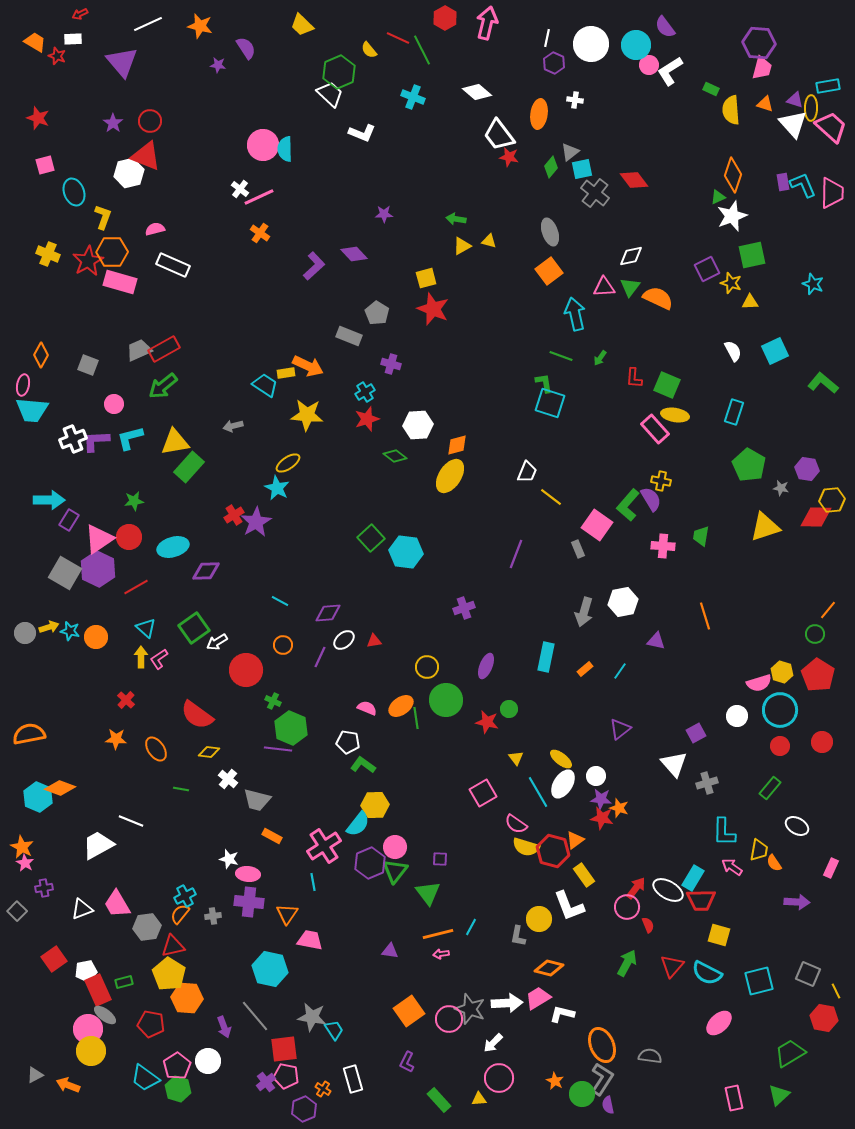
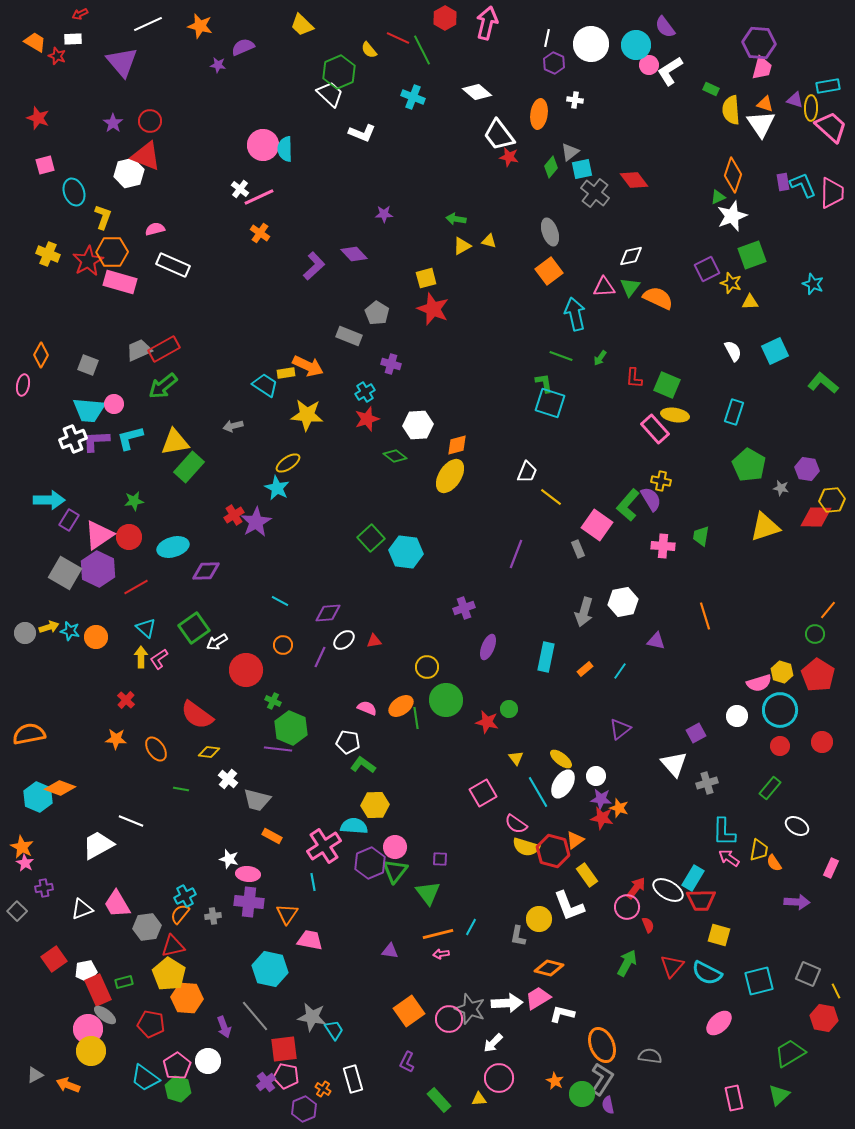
purple semicircle at (246, 48): moved 3 px left, 1 px up; rotated 80 degrees counterclockwise
white triangle at (793, 124): moved 32 px left; rotated 8 degrees clockwise
green square at (752, 255): rotated 8 degrees counterclockwise
cyan trapezoid at (32, 410): moved 57 px right
pink triangle at (99, 539): moved 4 px up
purple ellipse at (486, 666): moved 2 px right, 19 px up
cyan semicircle at (358, 824): moved 4 px left, 2 px down; rotated 124 degrees counterclockwise
pink arrow at (732, 867): moved 3 px left, 9 px up
yellow rectangle at (584, 875): moved 3 px right
